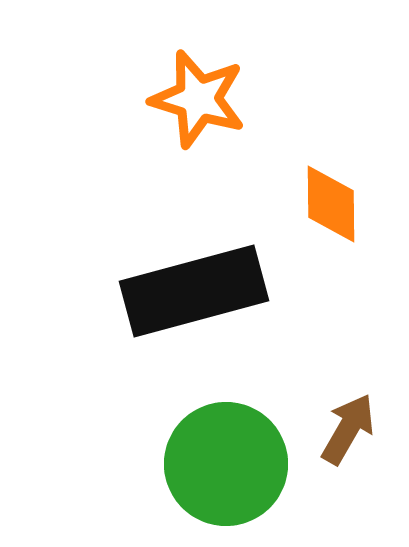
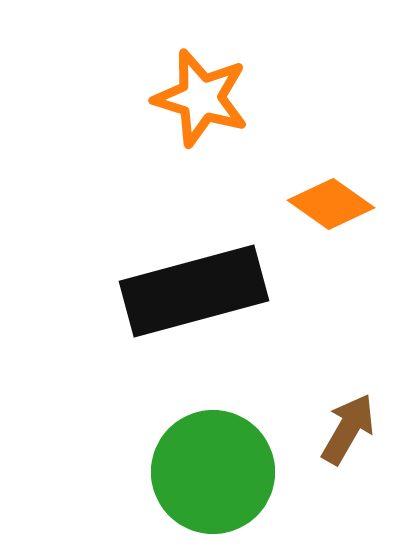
orange star: moved 3 px right, 1 px up
orange diamond: rotated 54 degrees counterclockwise
green circle: moved 13 px left, 8 px down
